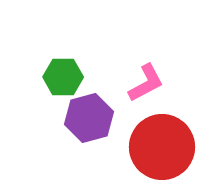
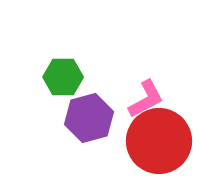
pink L-shape: moved 16 px down
red circle: moved 3 px left, 6 px up
